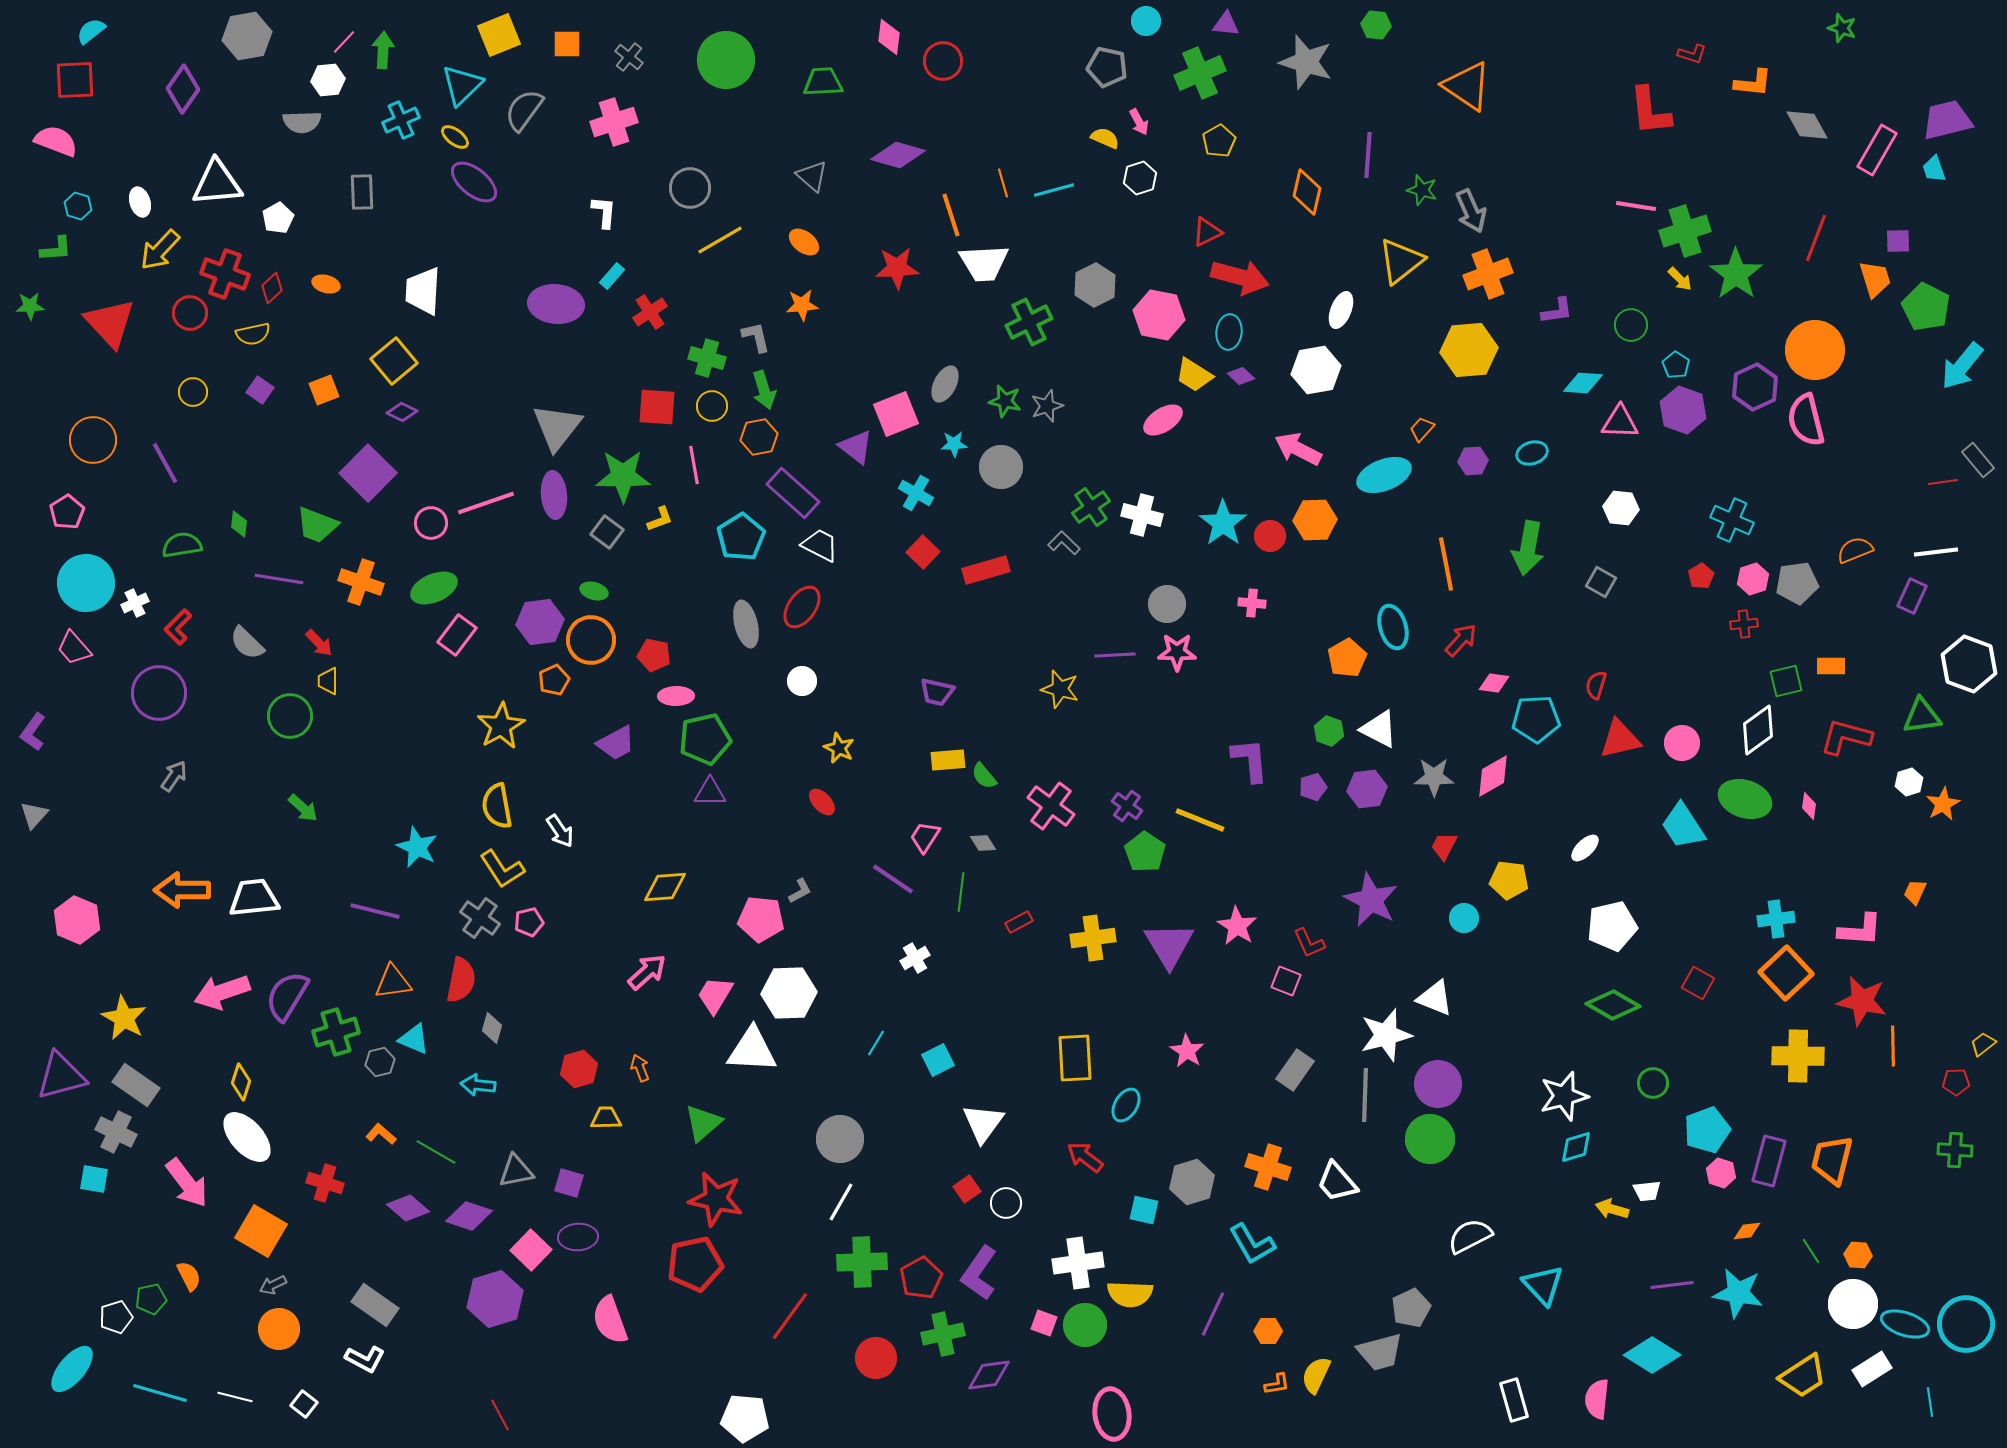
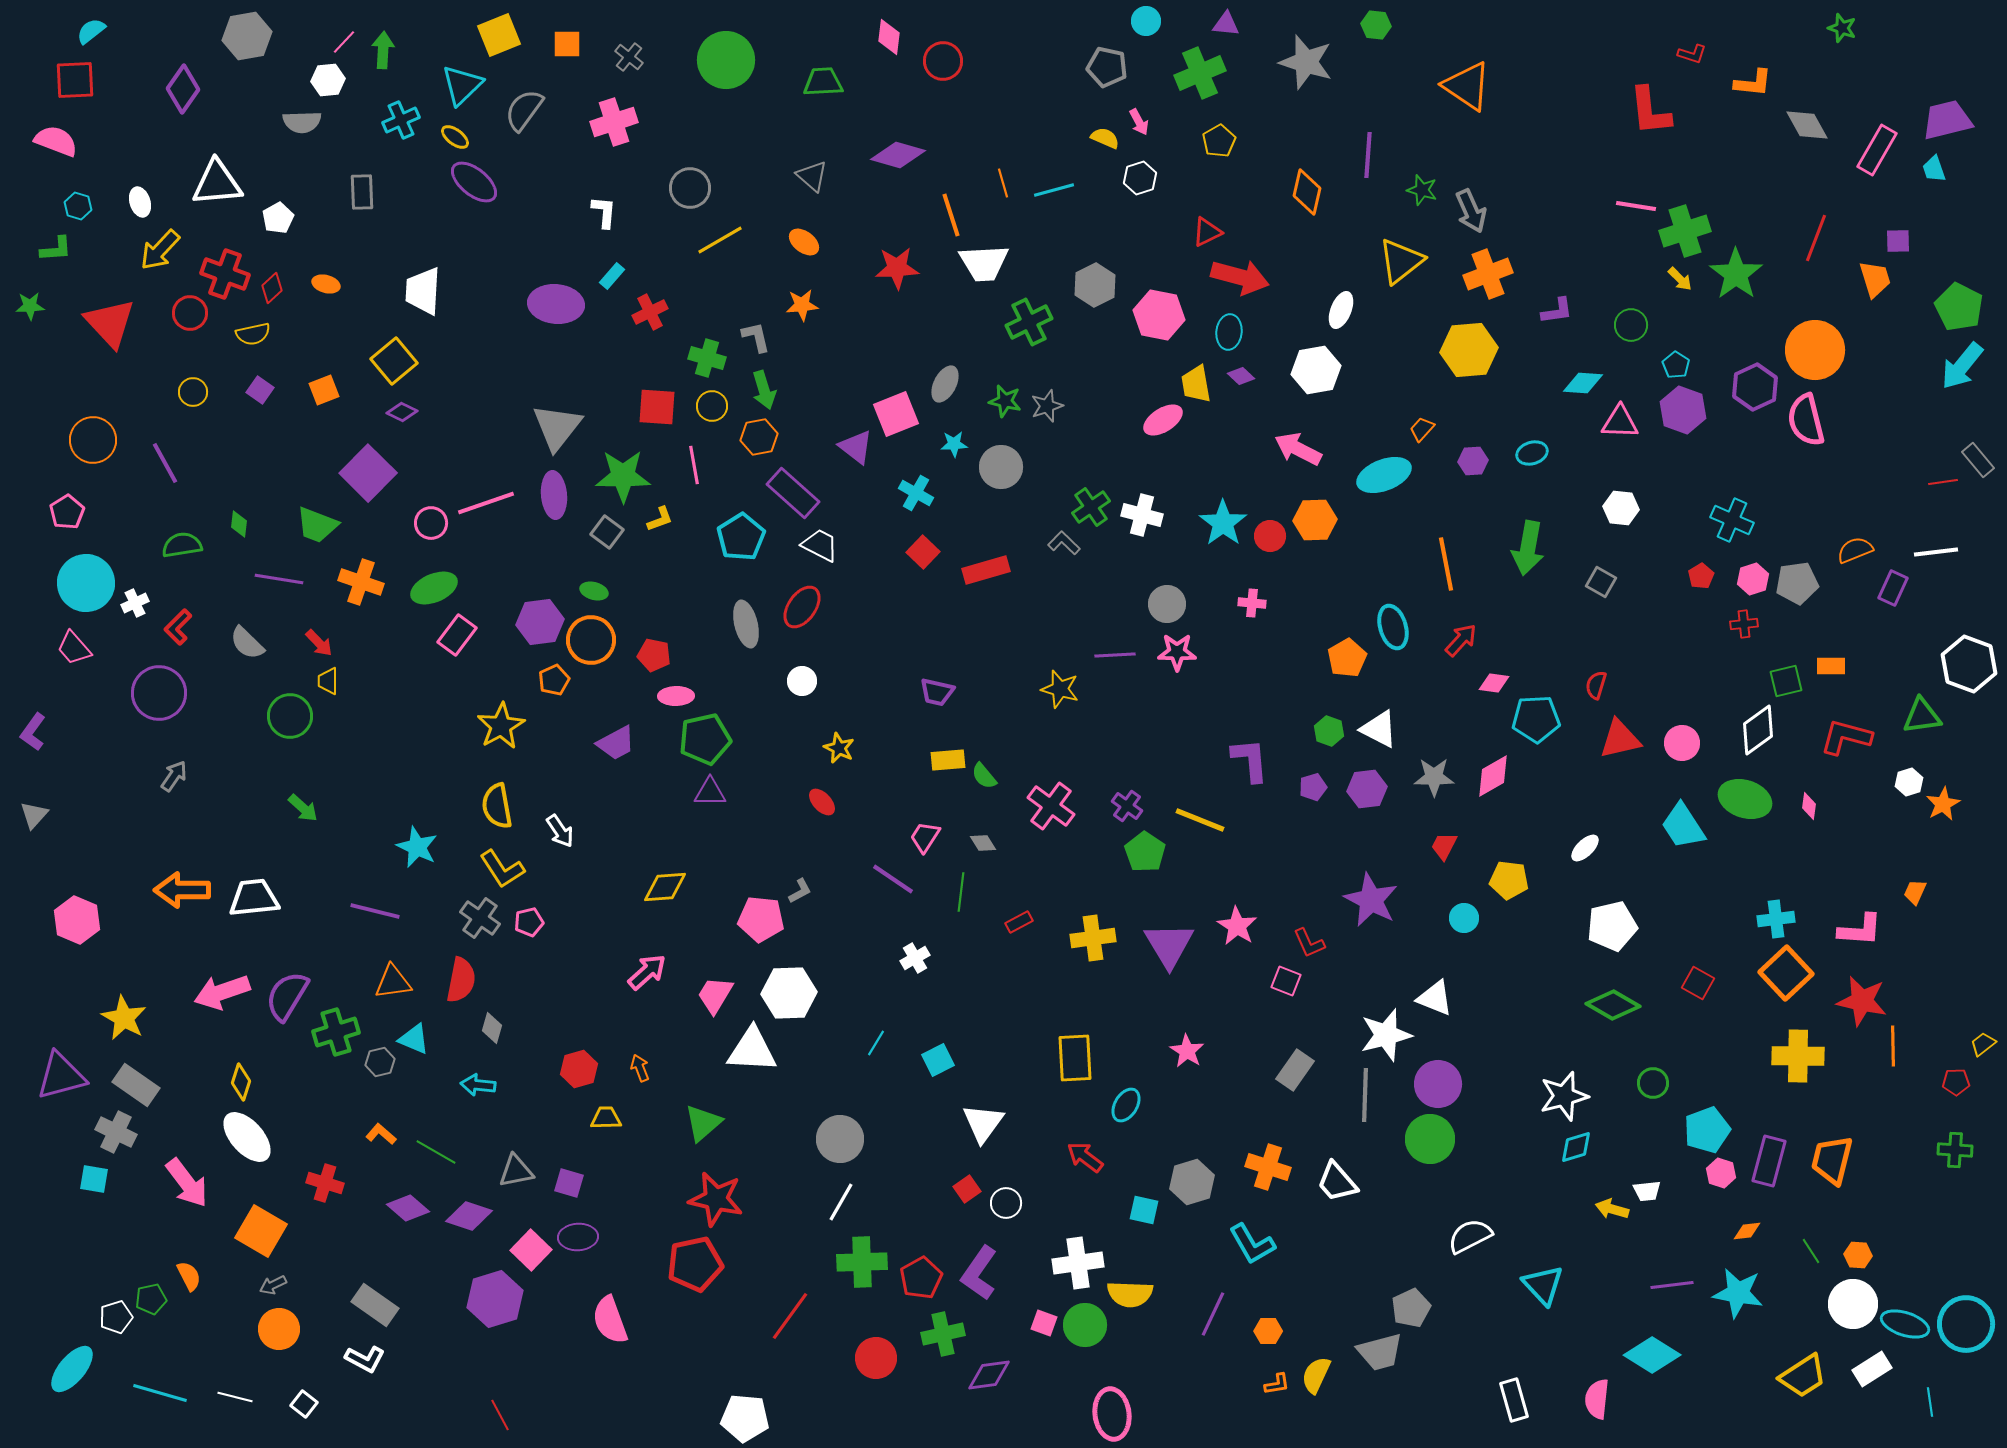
green pentagon at (1926, 307): moved 33 px right
red cross at (650, 312): rotated 8 degrees clockwise
yellow trapezoid at (1194, 375): moved 2 px right, 9 px down; rotated 48 degrees clockwise
purple rectangle at (1912, 596): moved 19 px left, 8 px up
